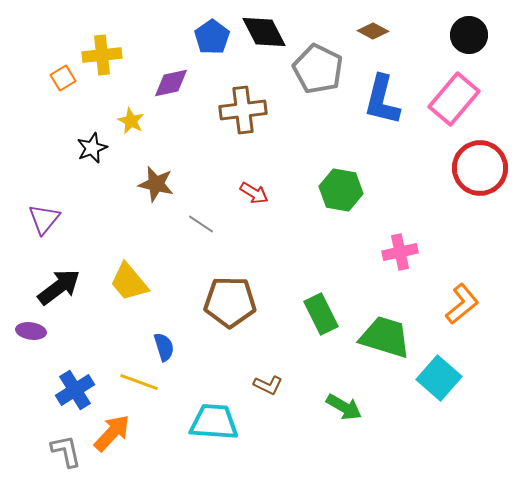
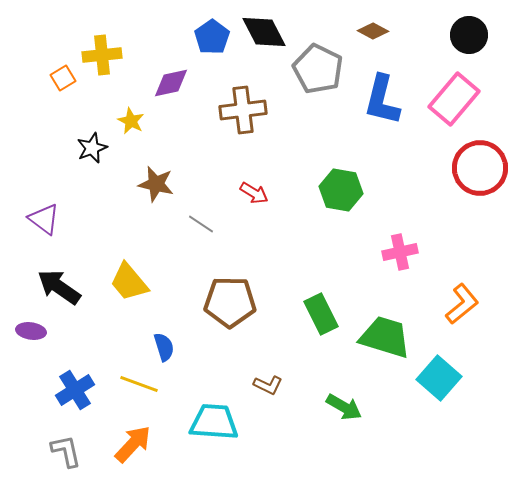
purple triangle: rotated 32 degrees counterclockwise
black arrow: rotated 108 degrees counterclockwise
yellow line: moved 2 px down
orange arrow: moved 21 px right, 11 px down
